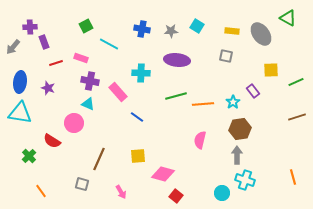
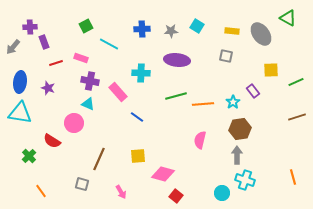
blue cross at (142, 29): rotated 14 degrees counterclockwise
